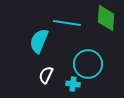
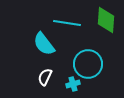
green diamond: moved 2 px down
cyan semicircle: moved 5 px right, 3 px down; rotated 60 degrees counterclockwise
white semicircle: moved 1 px left, 2 px down
cyan cross: rotated 24 degrees counterclockwise
